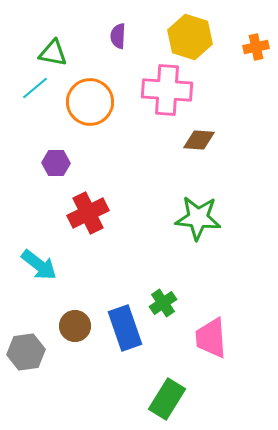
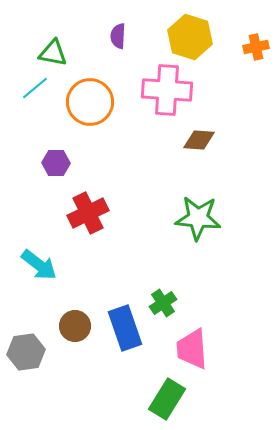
pink trapezoid: moved 19 px left, 11 px down
